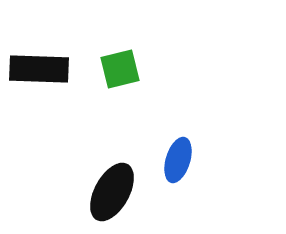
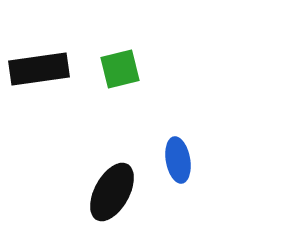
black rectangle: rotated 10 degrees counterclockwise
blue ellipse: rotated 27 degrees counterclockwise
